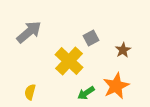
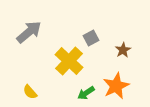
yellow semicircle: rotated 56 degrees counterclockwise
